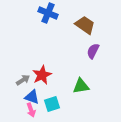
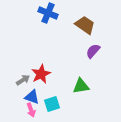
purple semicircle: rotated 14 degrees clockwise
red star: moved 1 px left, 1 px up
